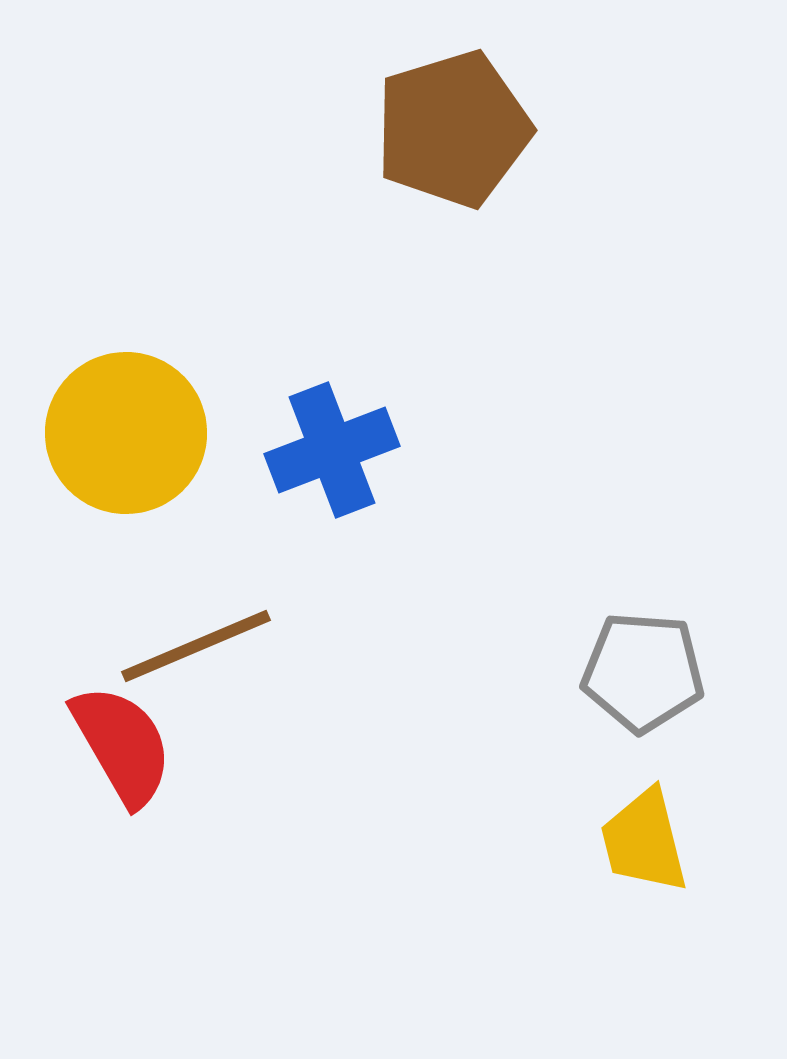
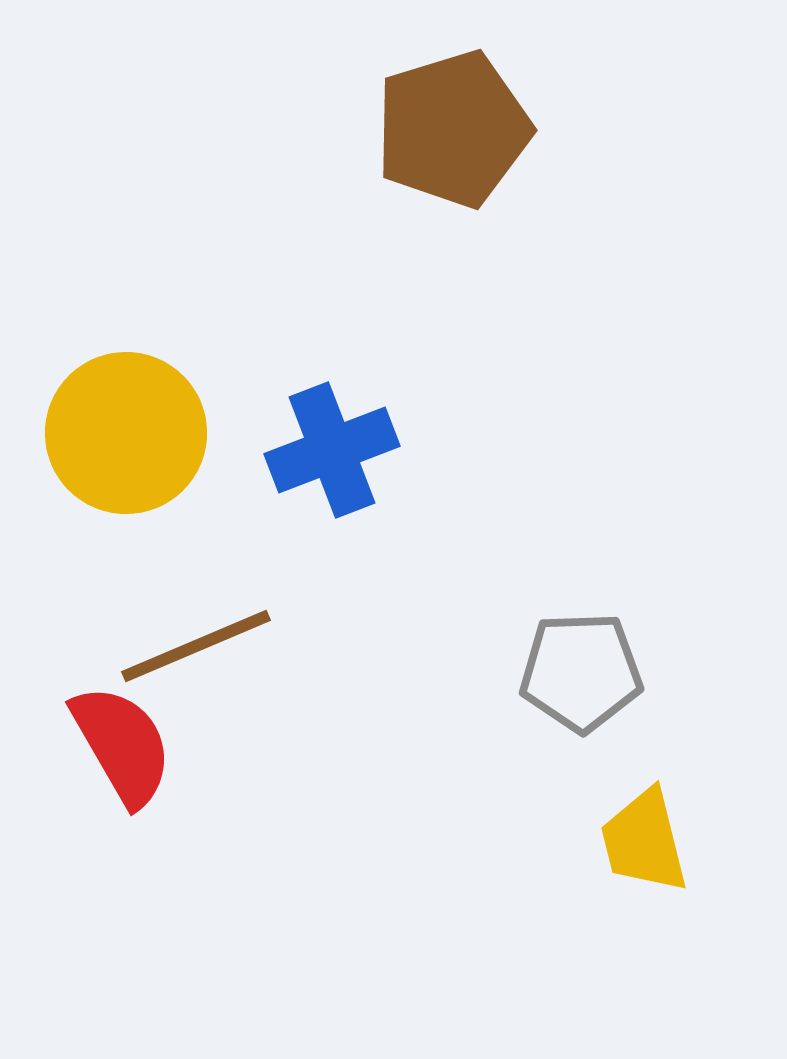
gray pentagon: moved 62 px left; rotated 6 degrees counterclockwise
